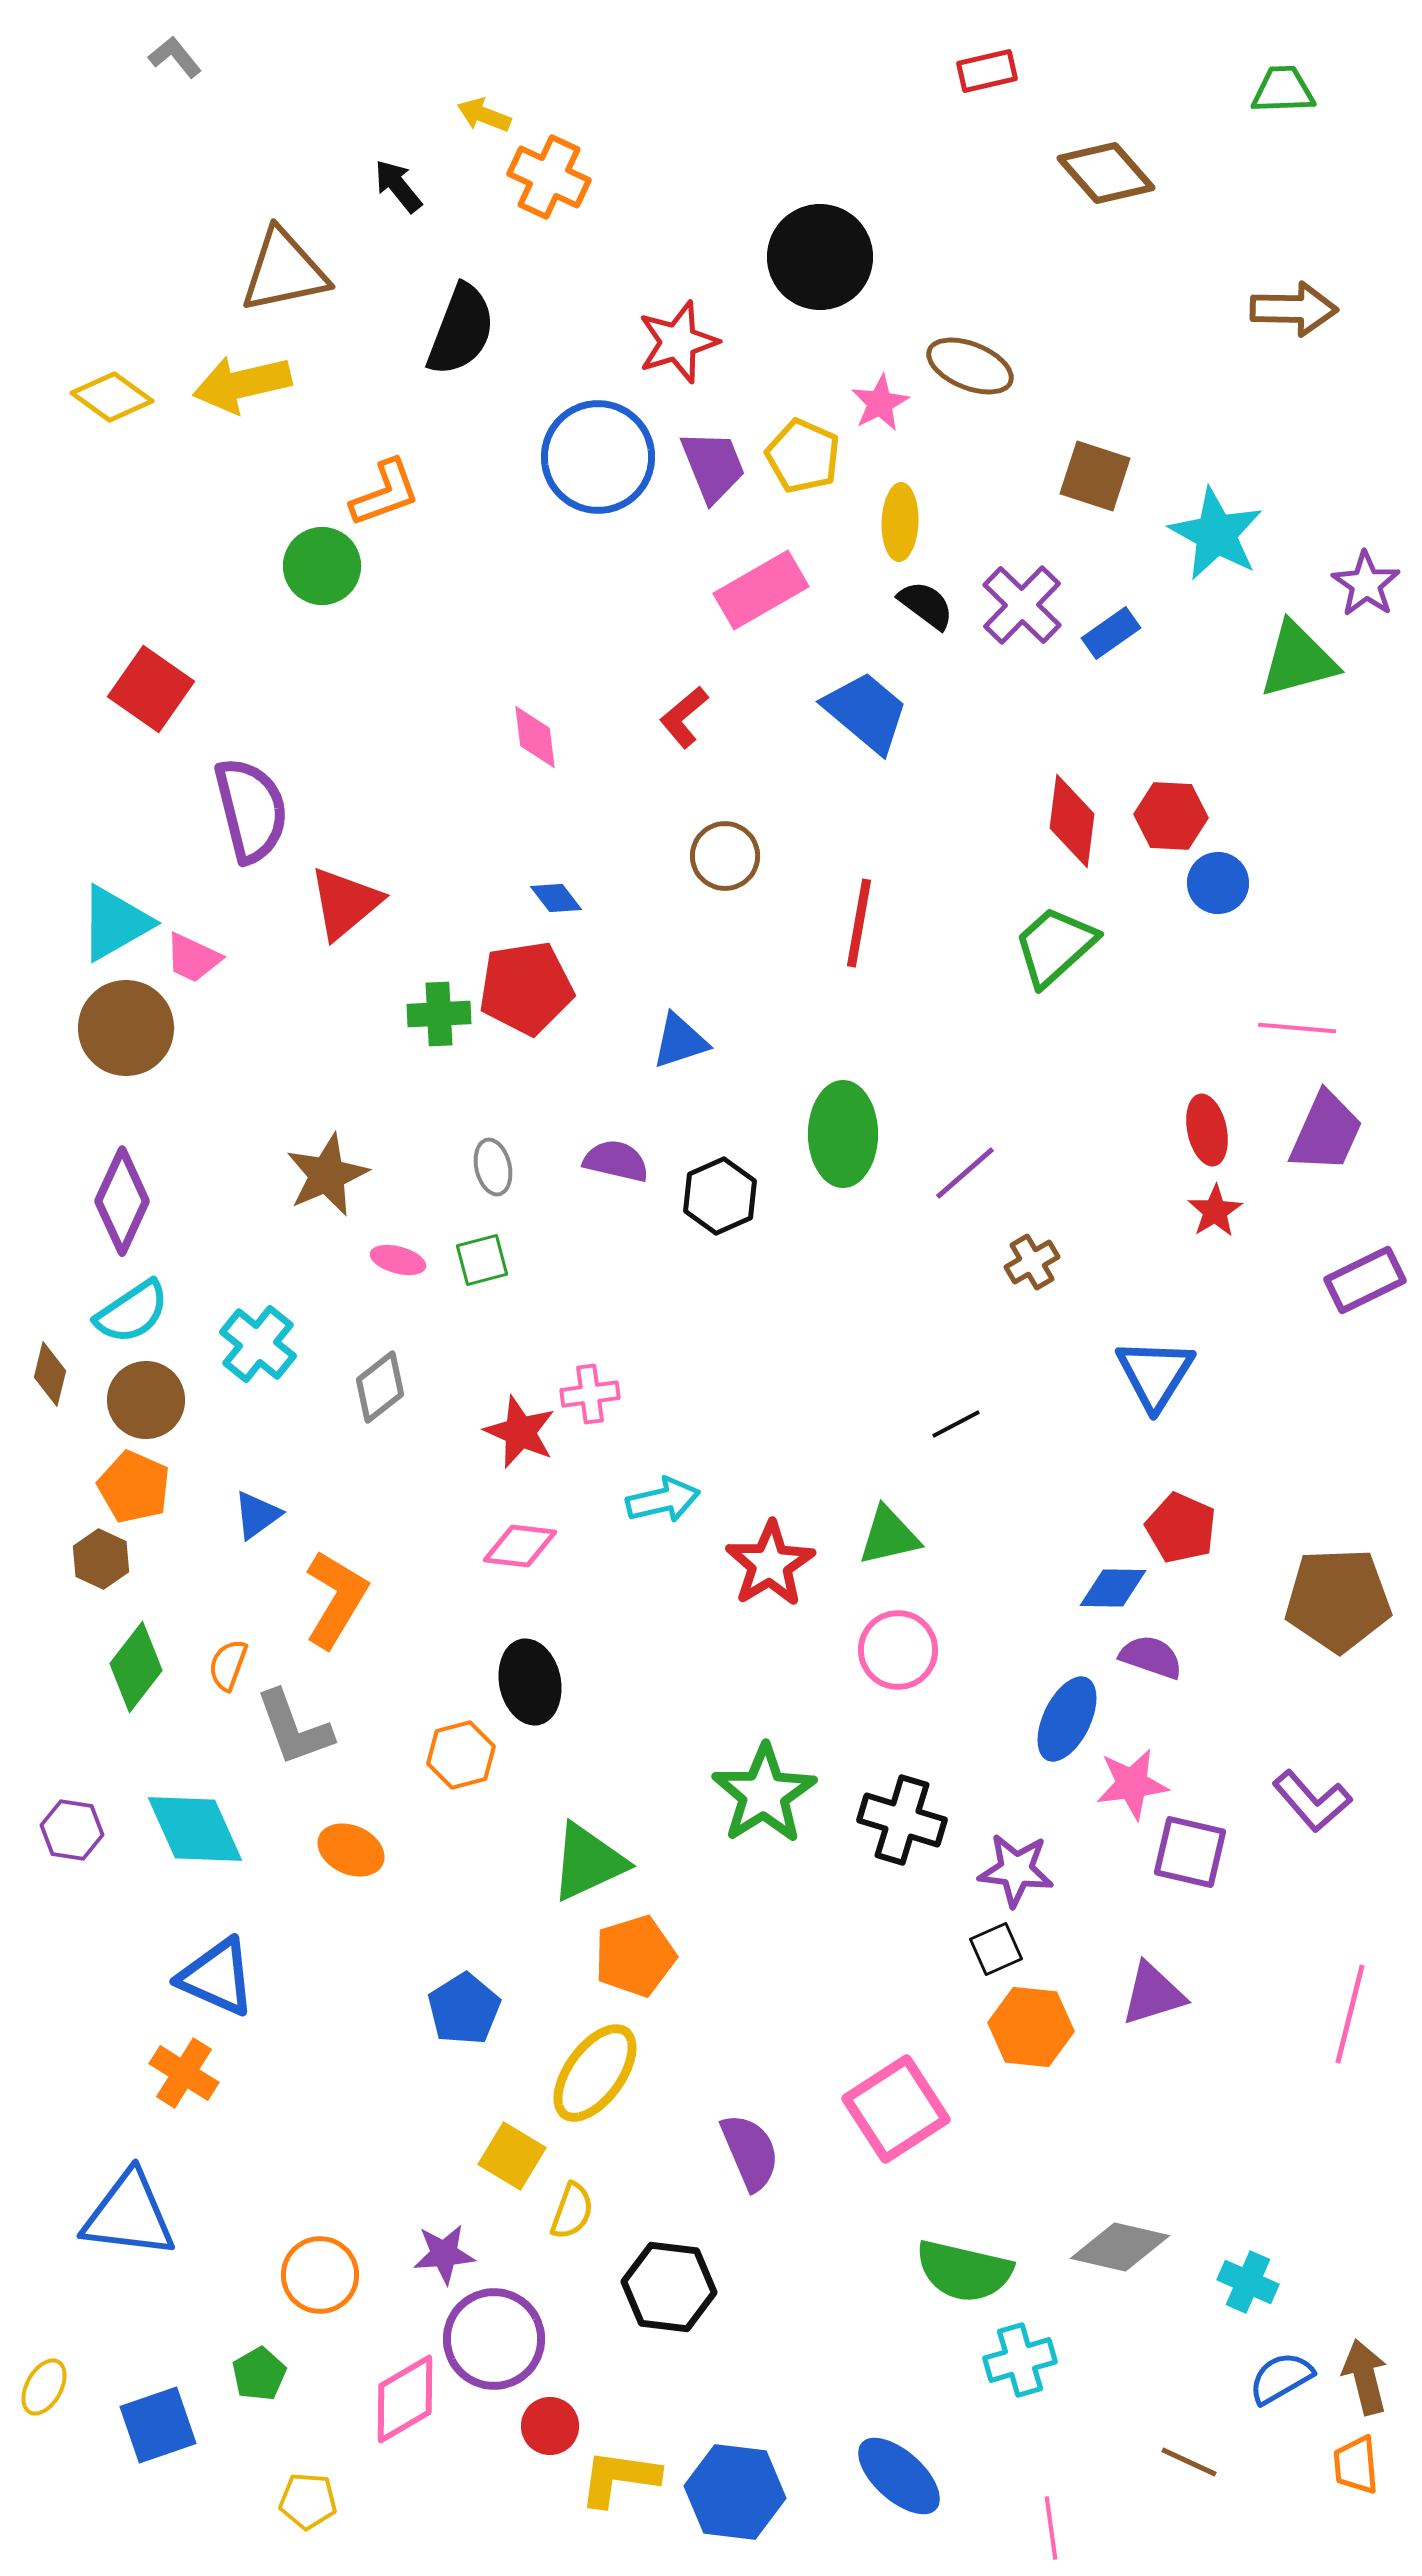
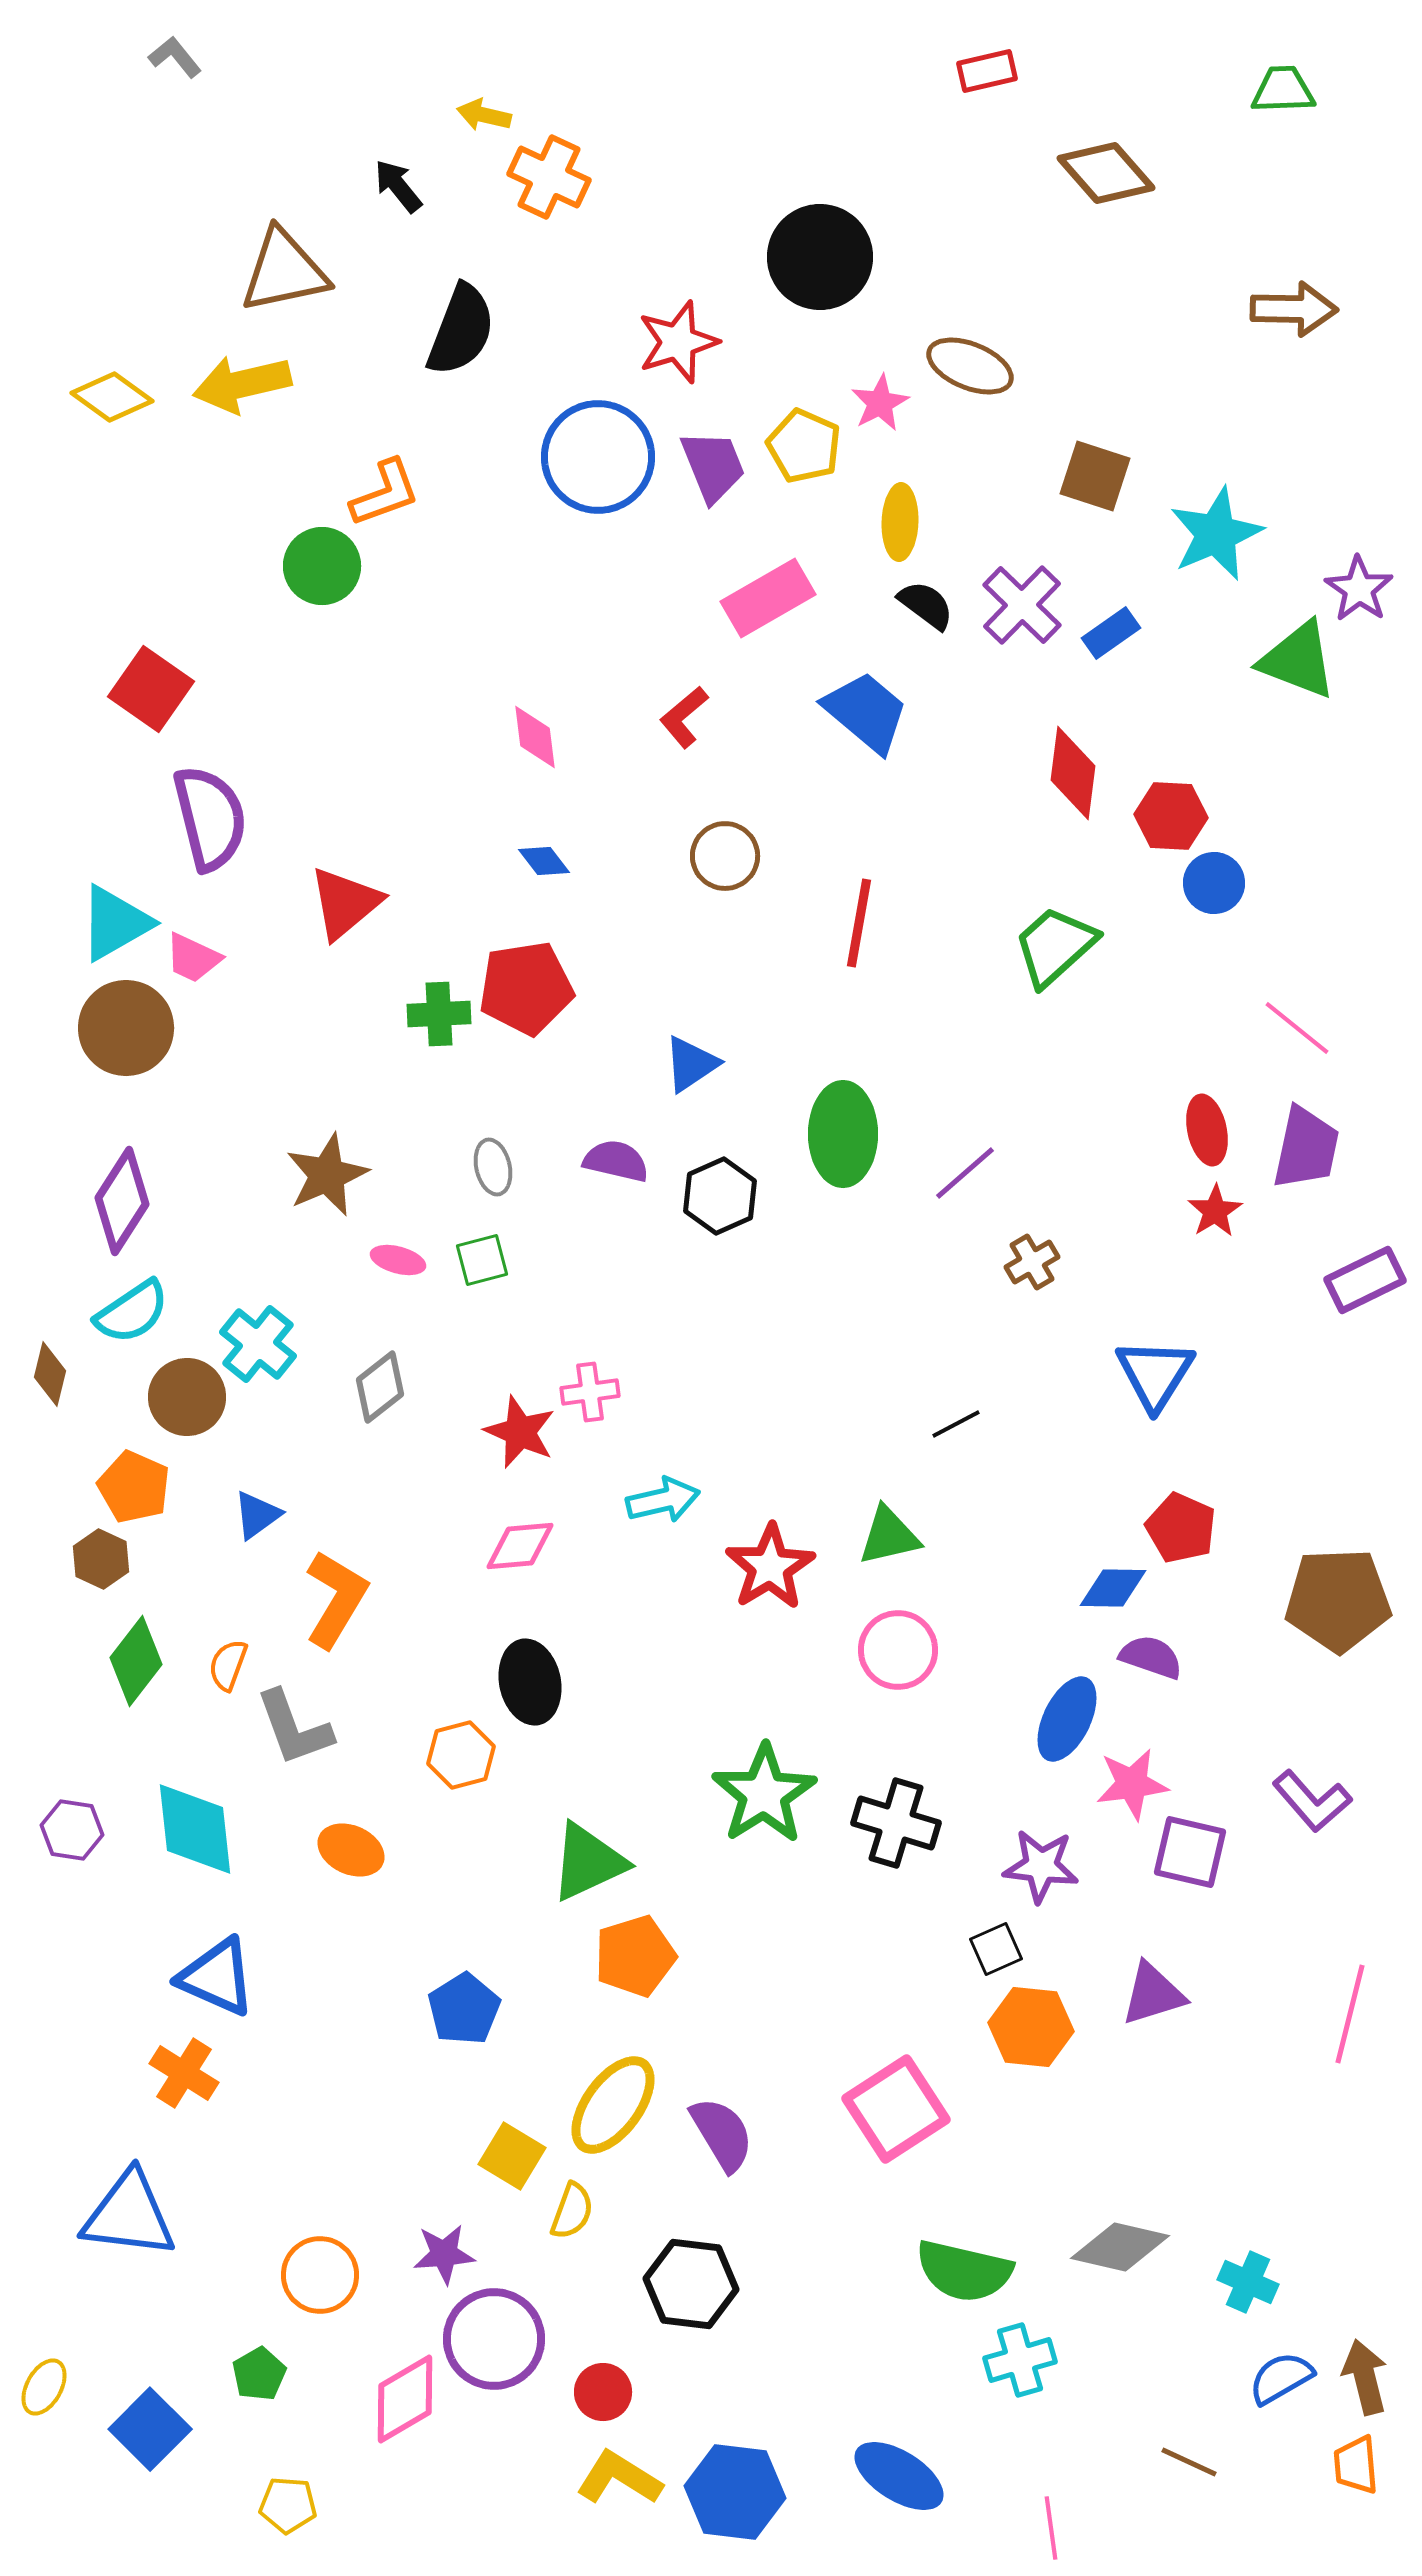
yellow arrow at (484, 115): rotated 8 degrees counterclockwise
yellow pentagon at (803, 456): moved 1 px right, 10 px up
cyan star at (1216, 534): rotated 20 degrees clockwise
purple star at (1366, 584): moved 7 px left, 5 px down
pink rectangle at (761, 590): moved 7 px right, 8 px down
green triangle at (1298, 660): rotated 36 degrees clockwise
purple semicircle at (251, 810): moved 41 px left, 8 px down
red diamond at (1072, 821): moved 1 px right, 48 px up
blue circle at (1218, 883): moved 4 px left
blue diamond at (556, 898): moved 12 px left, 37 px up
pink line at (1297, 1028): rotated 34 degrees clockwise
blue triangle at (680, 1041): moved 11 px right, 23 px down; rotated 16 degrees counterclockwise
purple trapezoid at (1326, 1132): moved 20 px left, 16 px down; rotated 12 degrees counterclockwise
purple diamond at (122, 1201): rotated 8 degrees clockwise
pink cross at (590, 1394): moved 2 px up
brown circle at (146, 1400): moved 41 px right, 3 px up
pink diamond at (520, 1546): rotated 12 degrees counterclockwise
red star at (770, 1564): moved 3 px down
green diamond at (136, 1667): moved 6 px up
black cross at (902, 1820): moved 6 px left, 3 px down
cyan diamond at (195, 1829): rotated 18 degrees clockwise
purple star at (1016, 1870): moved 25 px right, 4 px up
yellow ellipse at (595, 2073): moved 18 px right, 32 px down
purple semicircle at (750, 2152): moved 28 px left, 18 px up; rotated 8 degrees counterclockwise
black hexagon at (669, 2287): moved 22 px right, 3 px up
blue square at (158, 2425): moved 8 px left, 4 px down; rotated 26 degrees counterclockwise
red circle at (550, 2426): moved 53 px right, 34 px up
blue ellipse at (899, 2476): rotated 10 degrees counterclockwise
yellow L-shape at (619, 2478): rotated 24 degrees clockwise
yellow pentagon at (308, 2501): moved 20 px left, 4 px down
